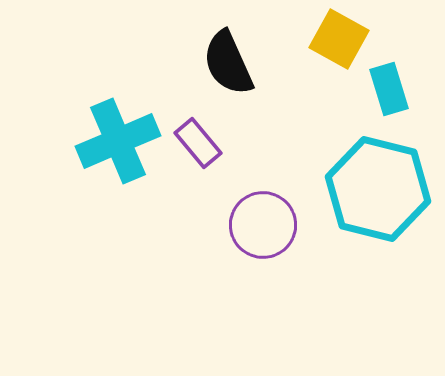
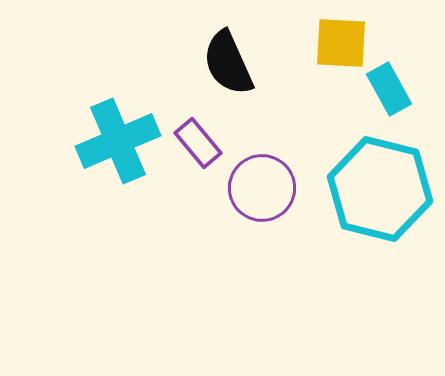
yellow square: moved 2 px right, 4 px down; rotated 26 degrees counterclockwise
cyan rectangle: rotated 12 degrees counterclockwise
cyan hexagon: moved 2 px right
purple circle: moved 1 px left, 37 px up
